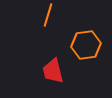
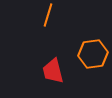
orange hexagon: moved 7 px right, 9 px down
